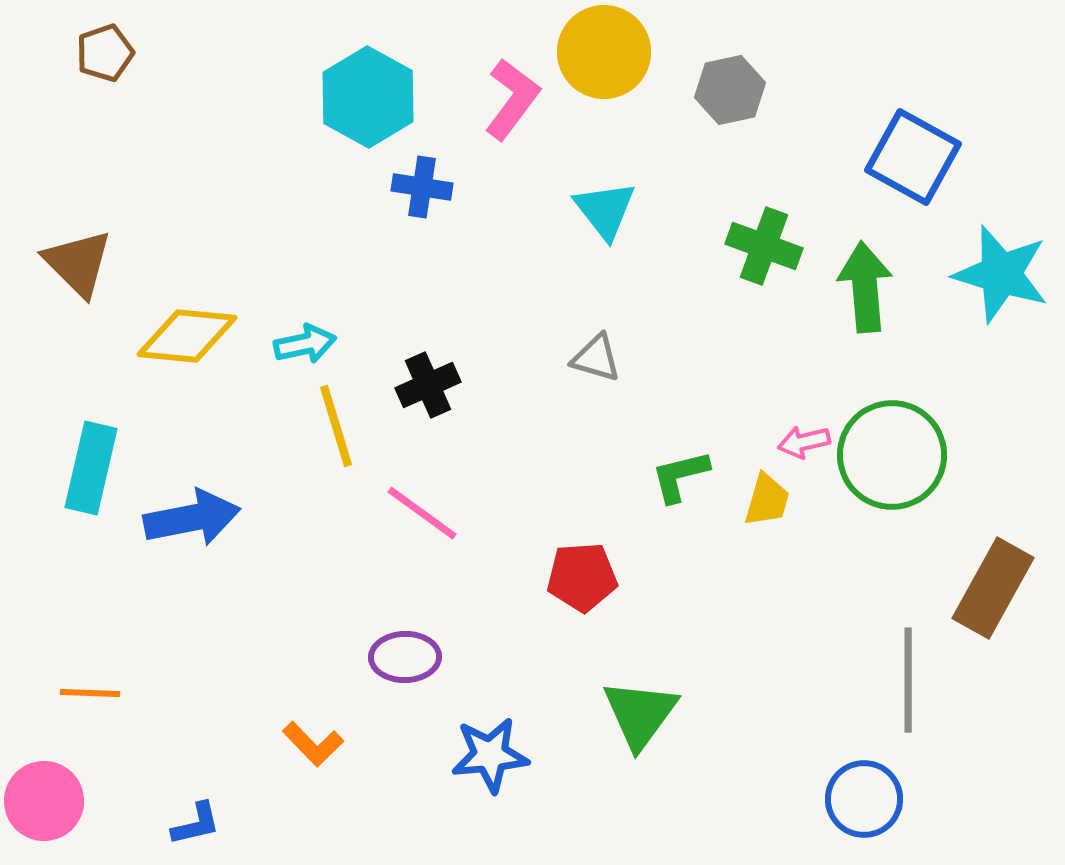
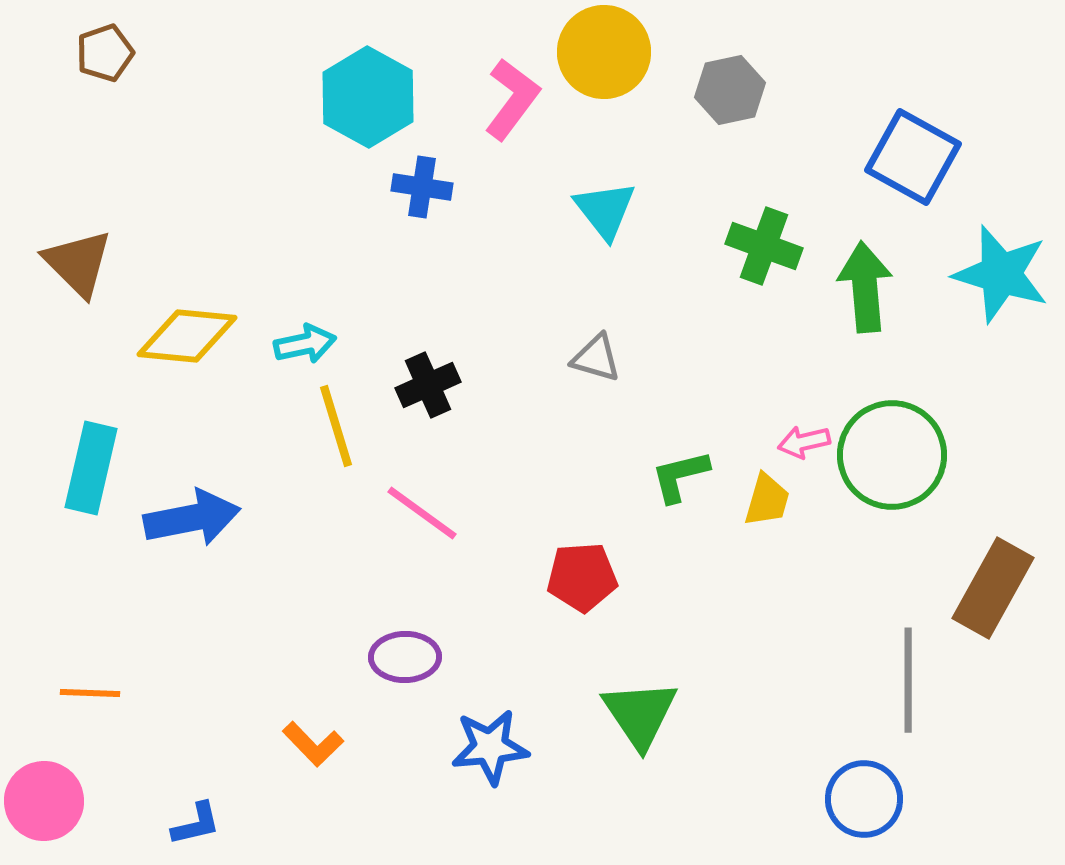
green triangle: rotated 10 degrees counterclockwise
blue star: moved 8 px up
